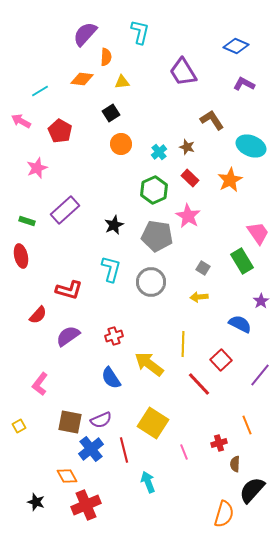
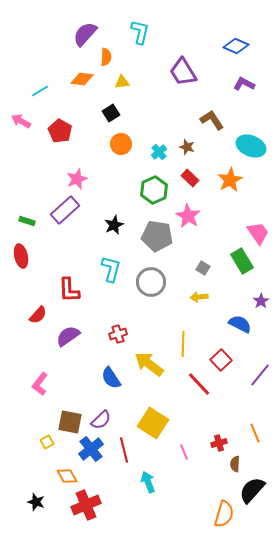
pink star at (37, 168): moved 40 px right, 11 px down
red L-shape at (69, 290): rotated 72 degrees clockwise
red cross at (114, 336): moved 4 px right, 2 px up
purple semicircle at (101, 420): rotated 20 degrees counterclockwise
orange line at (247, 425): moved 8 px right, 8 px down
yellow square at (19, 426): moved 28 px right, 16 px down
